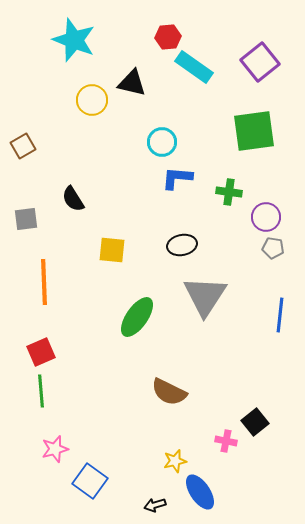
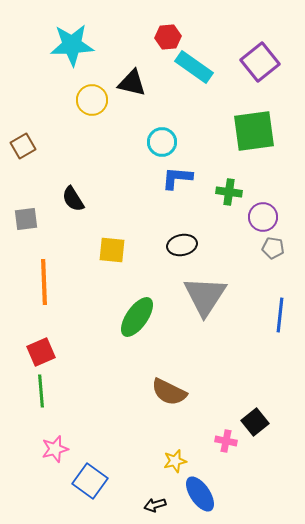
cyan star: moved 2 px left, 5 px down; rotated 24 degrees counterclockwise
purple circle: moved 3 px left
blue ellipse: moved 2 px down
